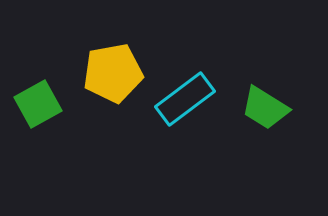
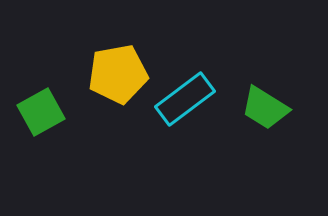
yellow pentagon: moved 5 px right, 1 px down
green square: moved 3 px right, 8 px down
